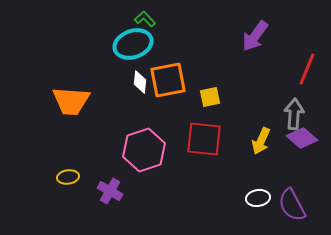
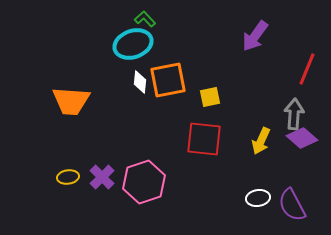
pink hexagon: moved 32 px down
purple cross: moved 8 px left, 14 px up; rotated 15 degrees clockwise
